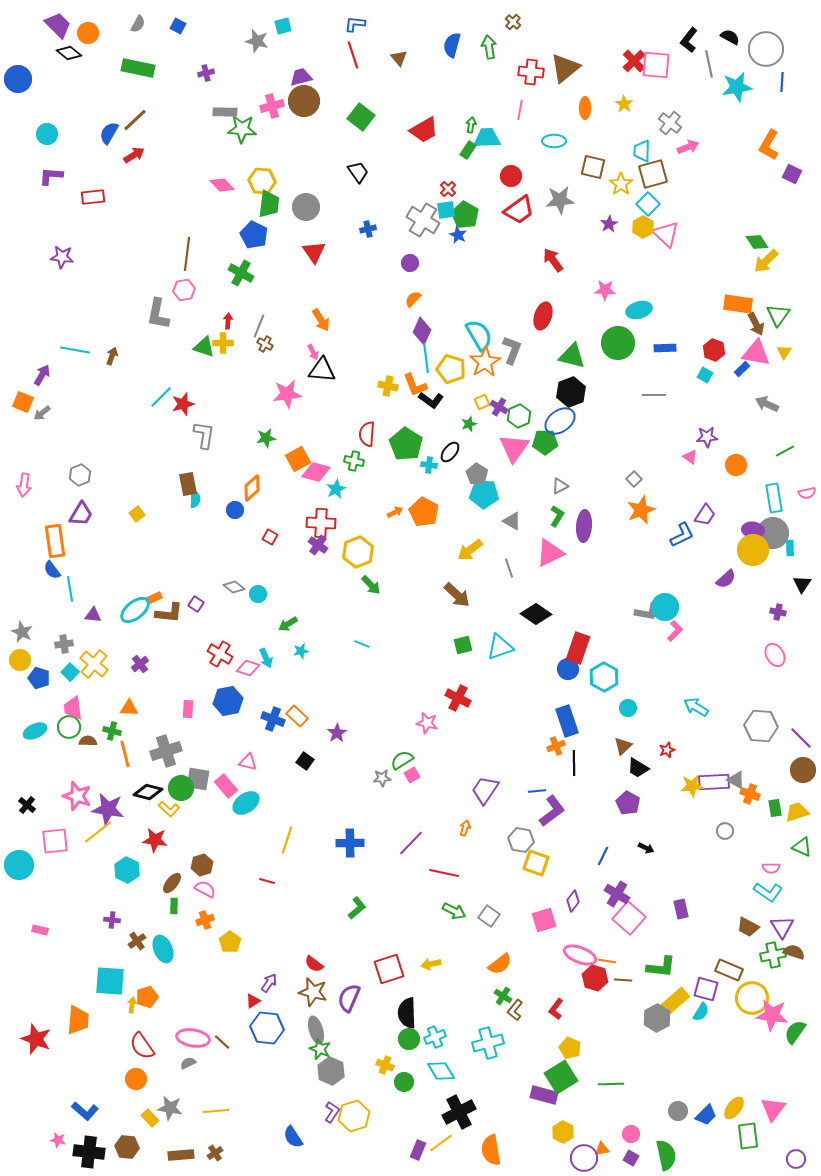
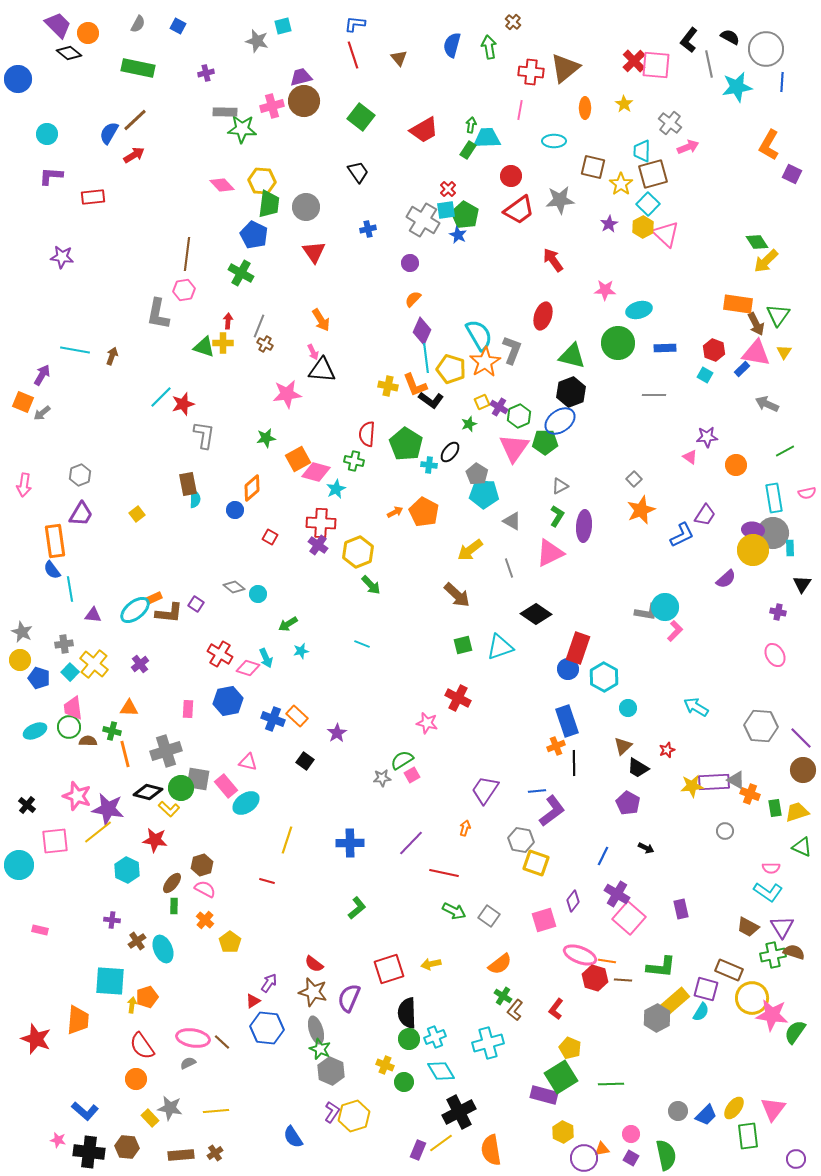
orange cross at (205, 920): rotated 30 degrees counterclockwise
